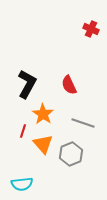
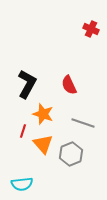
orange star: rotated 15 degrees counterclockwise
